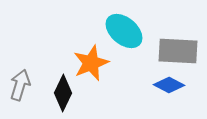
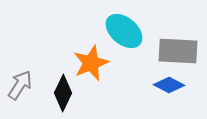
gray arrow: rotated 16 degrees clockwise
